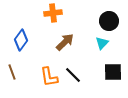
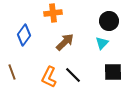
blue diamond: moved 3 px right, 5 px up
orange L-shape: rotated 35 degrees clockwise
